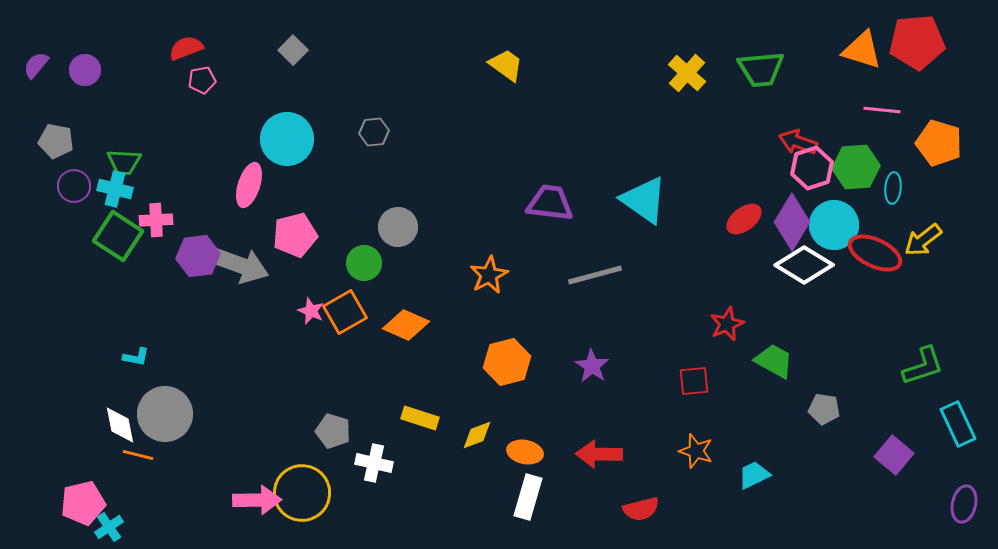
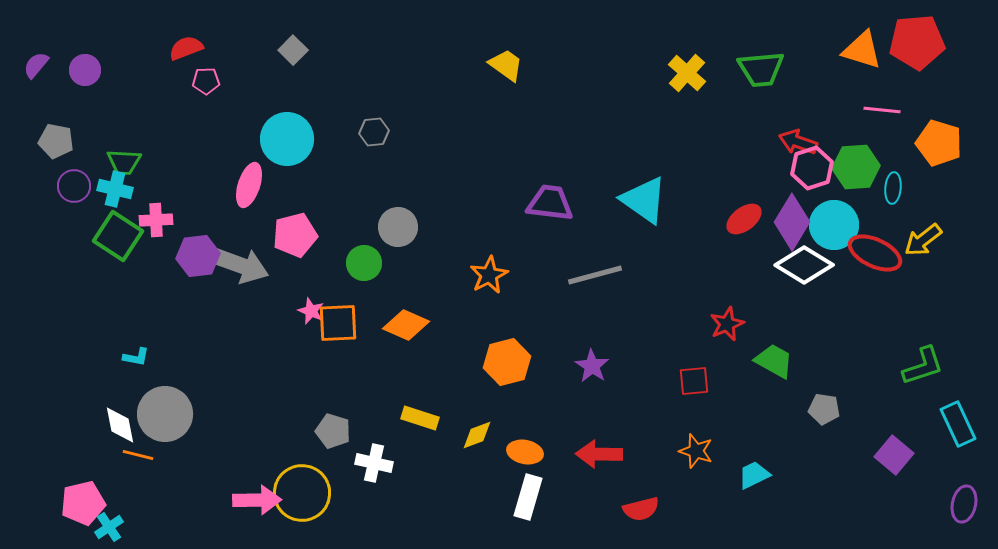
pink pentagon at (202, 80): moved 4 px right, 1 px down; rotated 8 degrees clockwise
orange square at (345, 312): moved 7 px left, 11 px down; rotated 27 degrees clockwise
